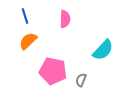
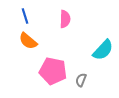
orange semicircle: rotated 96 degrees counterclockwise
